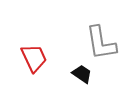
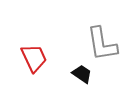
gray L-shape: moved 1 px right, 1 px down
